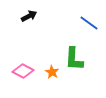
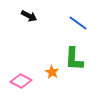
black arrow: rotated 56 degrees clockwise
blue line: moved 11 px left
pink diamond: moved 2 px left, 10 px down
